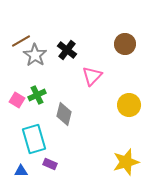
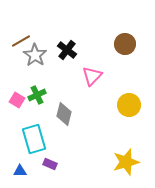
blue triangle: moved 1 px left
